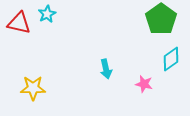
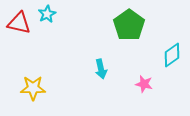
green pentagon: moved 32 px left, 6 px down
cyan diamond: moved 1 px right, 4 px up
cyan arrow: moved 5 px left
